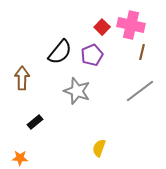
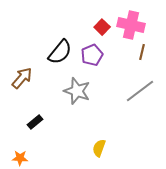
brown arrow: rotated 40 degrees clockwise
